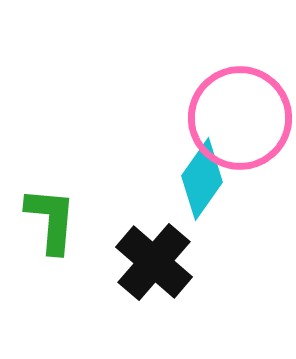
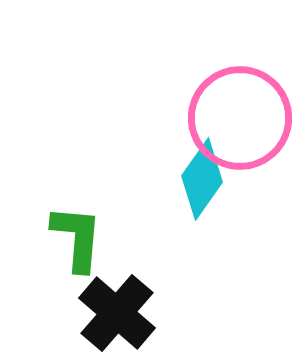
green L-shape: moved 26 px right, 18 px down
black cross: moved 37 px left, 51 px down
